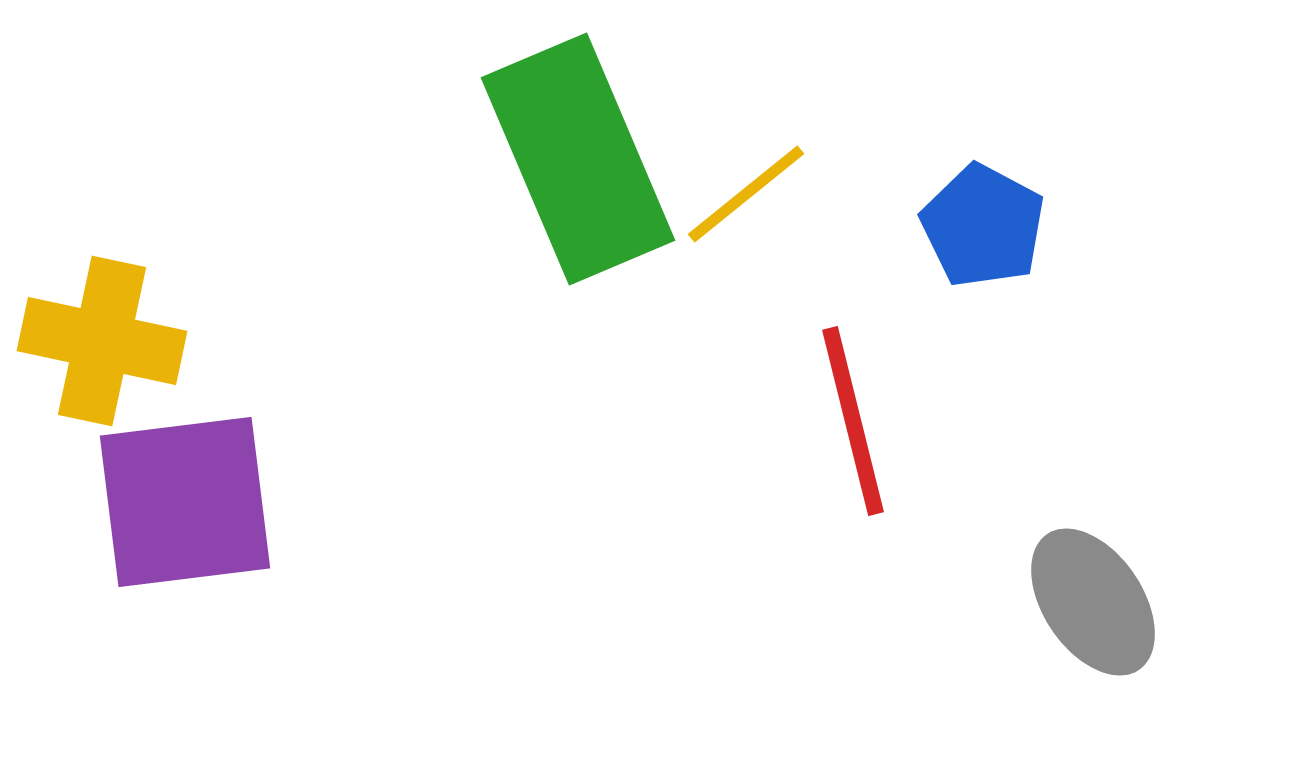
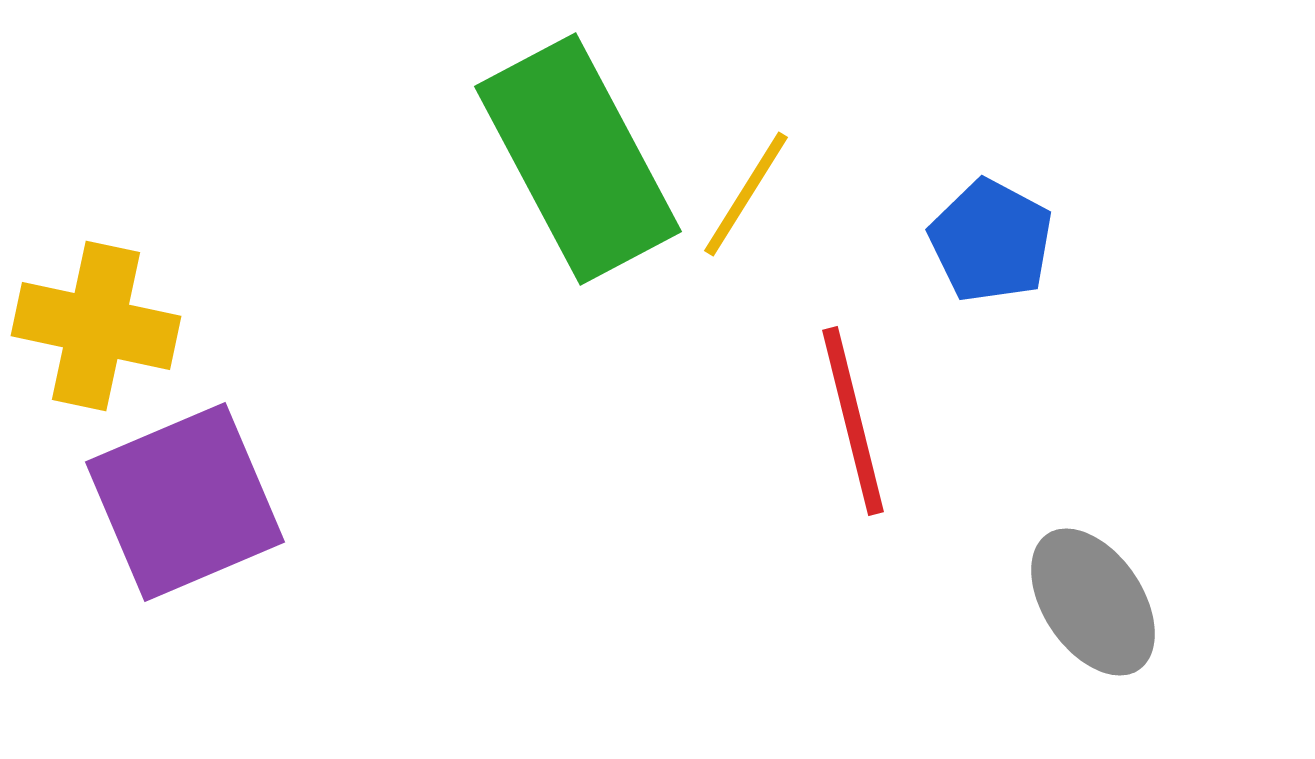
green rectangle: rotated 5 degrees counterclockwise
yellow line: rotated 19 degrees counterclockwise
blue pentagon: moved 8 px right, 15 px down
yellow cross: moved 6 px left, 15 px up
purple square: rotated 16 degrees counterclockwise
